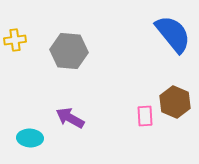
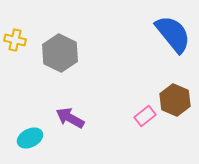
yellow cross: rotated 20 degrees clockwise
gray hexagon: moved 9 px left, 2 px down; rotated 21 degrees clockwise
brown hexagon: moved 2 px up
pink rectangle: rotated 55 degrees clockwise
cyan ellipse: rotated 30 degrees counterclockwise
